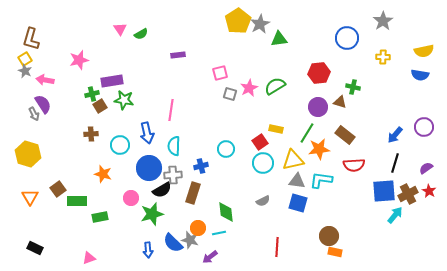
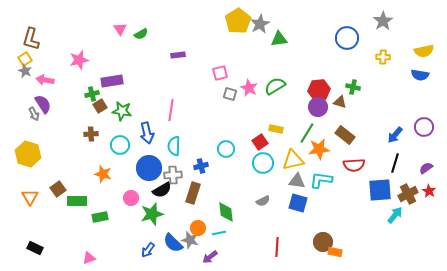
red hexagon at (319, 73): moved 17 px down
pink star at (249, 88): rotated 18 degrees counterclockwise
green star at (124, 100): moved 2 px left, 11 px down
blue square at (384, 191): moved 4 px left, 1 px up
brown circle at (329, 236): moved 6 px left, 6 px down
blue arrow at (148, 250): rotated 42 degrees clockwise
